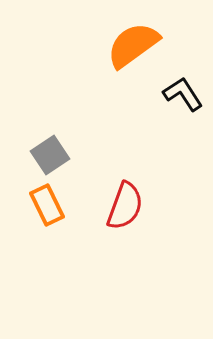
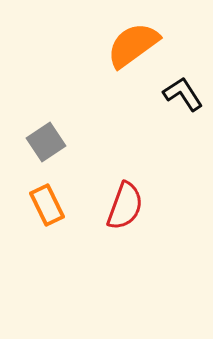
gray square: moved 4 px left, 13 px up
